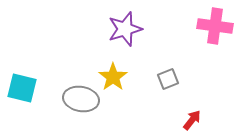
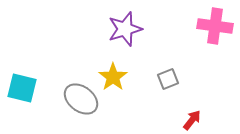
gray ellipse: rotated 28 degrees clockwise
